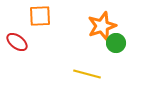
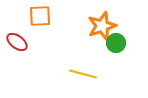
yellow line: moved 4 px left
